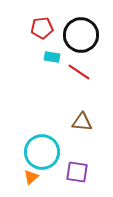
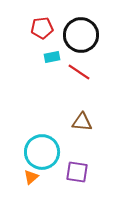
cyan rectangle: rotated 21 degrees counterclockwise
